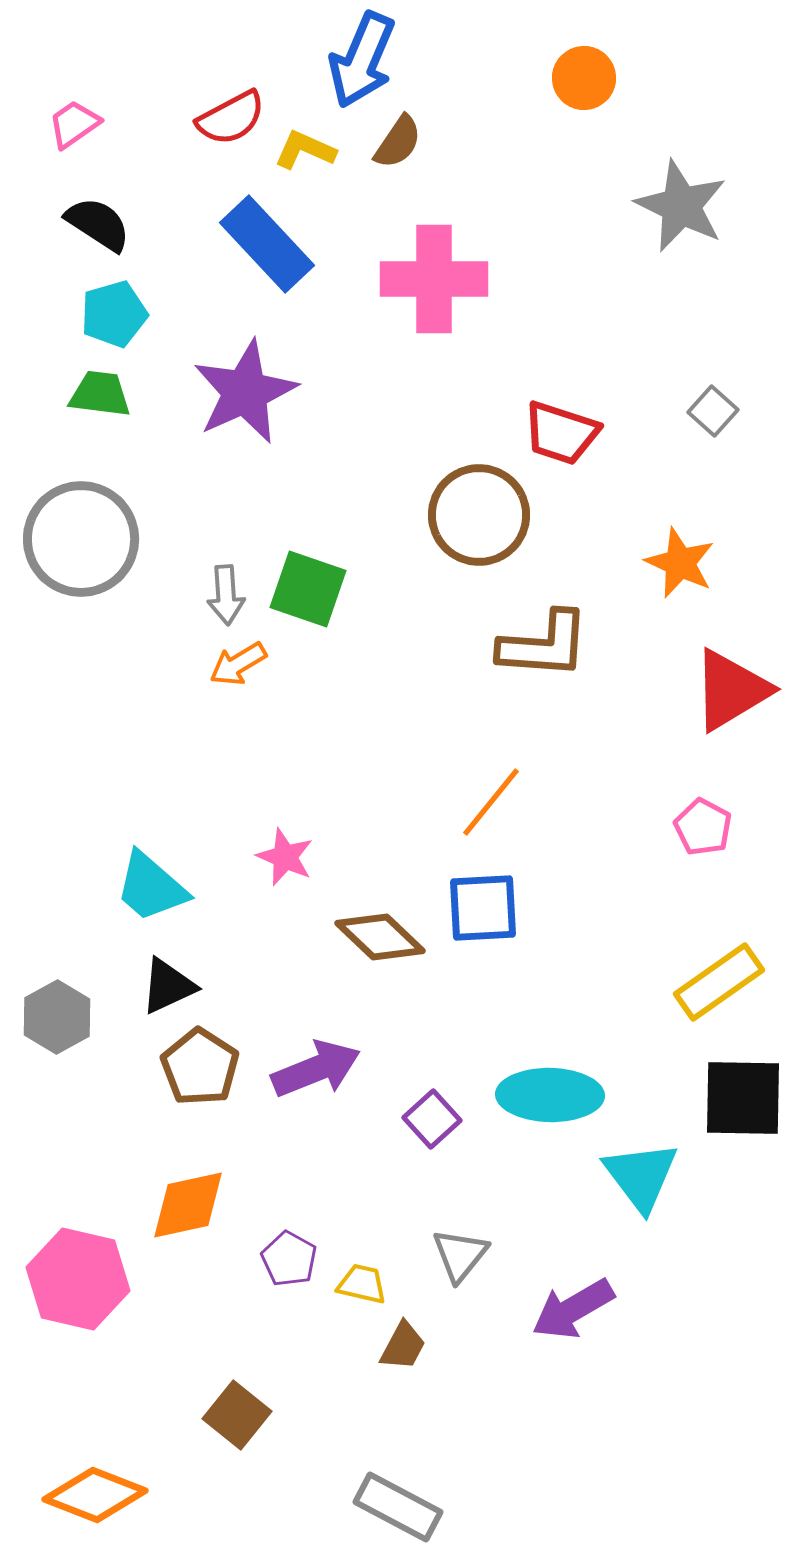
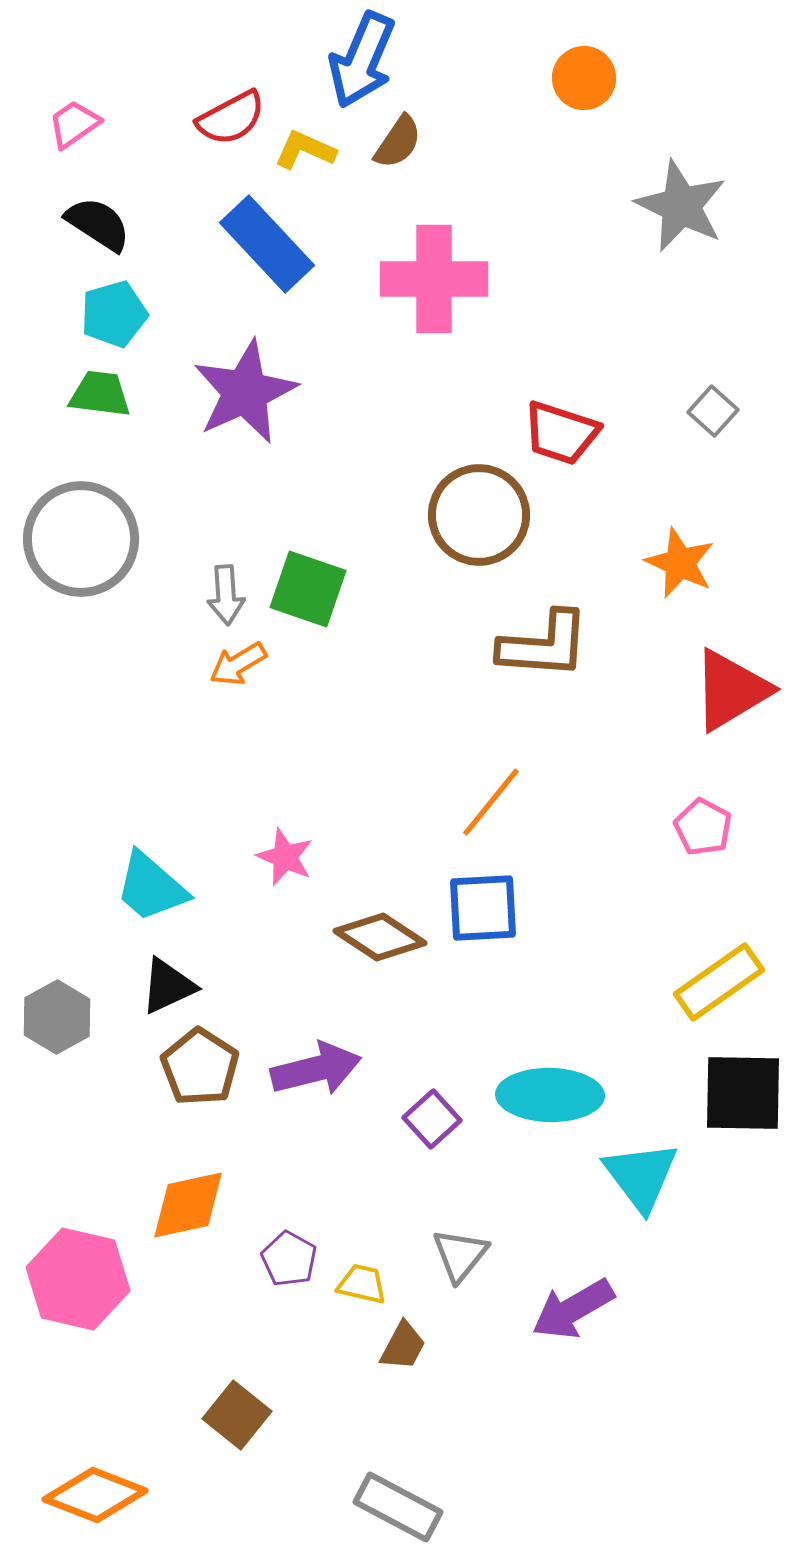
brown diamond at (380, 937): rotated 10 degrees counterclockwise
purple arrow at (316, 1069): rotated 8 degrees clockwise
black square at (743, 1098): moved 5 px up
